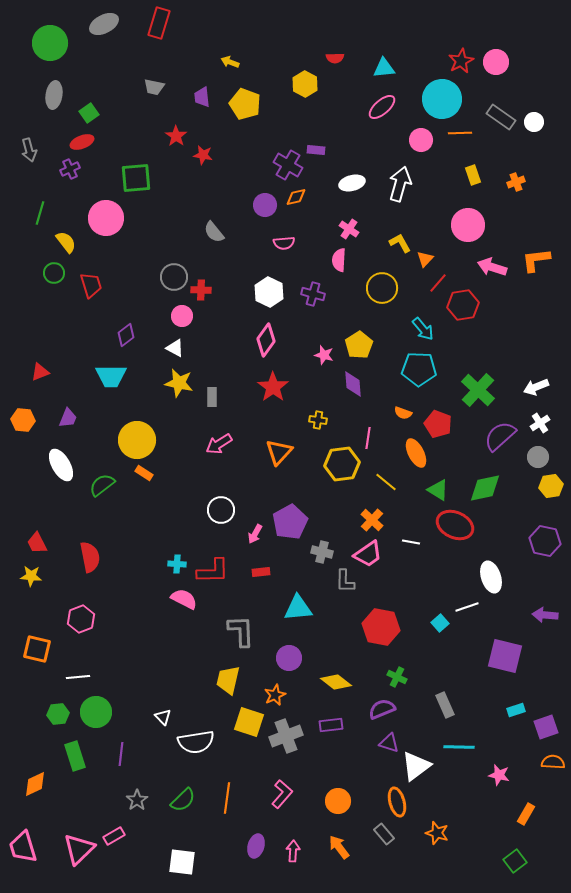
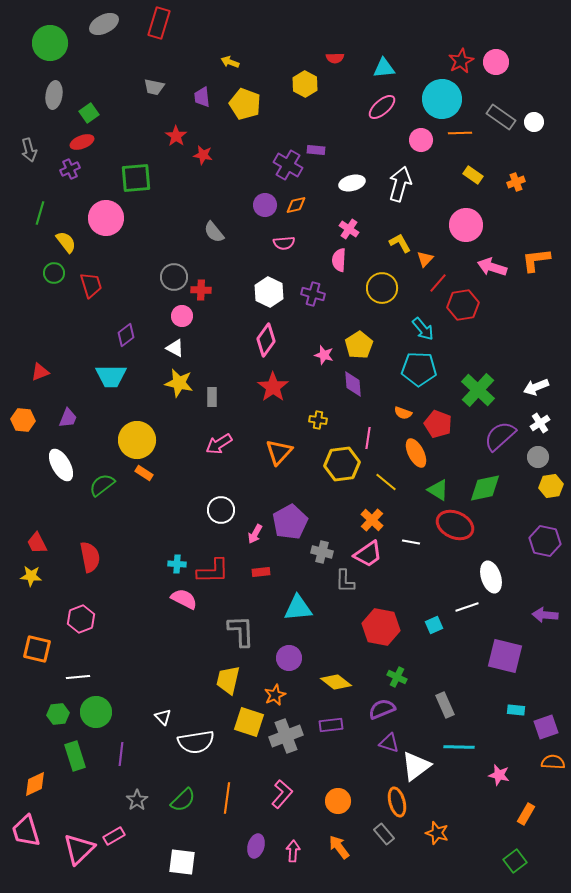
yellow rectangle at (473, 175): rotated 36 degrees counterclockwise
orange diamond at (296, 197): moved 8 px down
pink circle at (468, 225): moved 2 px left
cyan square at (440, 623): moved 6 px left, 2 px down; rotated 18 degrees clockwise
cyan rectangle at (516, 710): rotated 24 degrees clockwise
pink trapezoid at (23, 847): moved 3 px right, 16 px up
